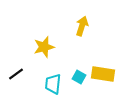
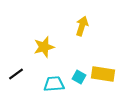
cyan trapezoid: moved 1 px right; rotated 80 degrees clockwise
